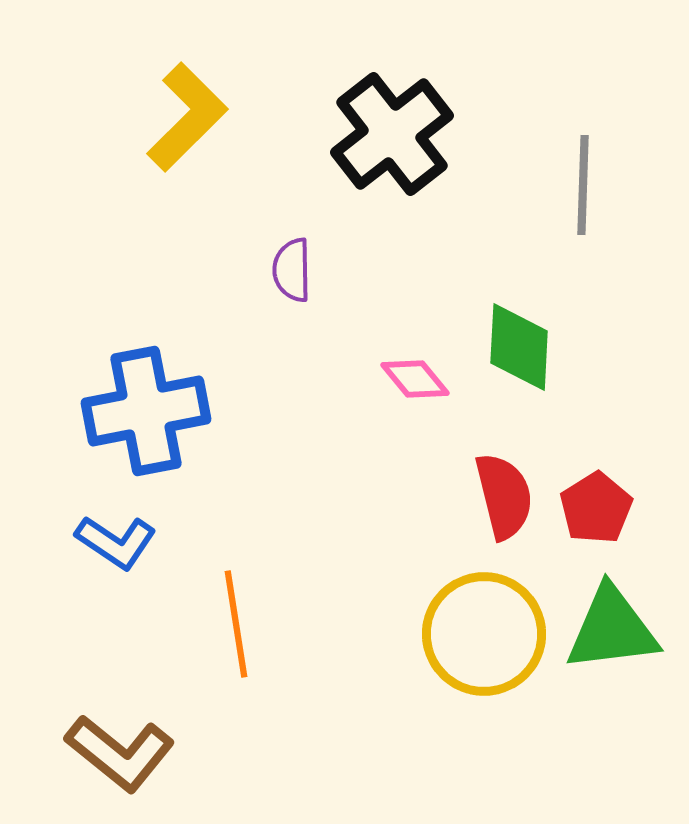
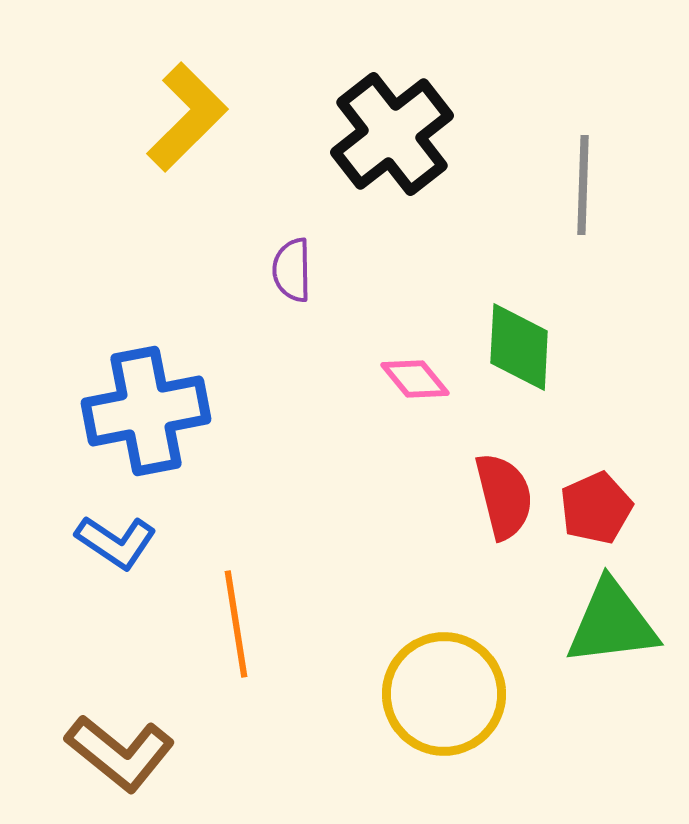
red pentagon: rotated 8 degrees clockwise
green triangle: moved 6 px up
yellow circle: moved 40 px left, 60 px down
